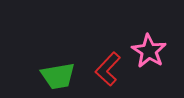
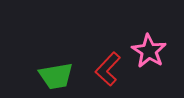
green trapezoid: moved 2 px left
